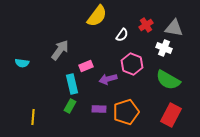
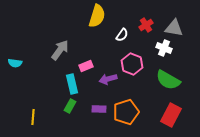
yellow semicircle: rotated 20 degrees counterclockwise
cyan semicircle: moved 7 px left
